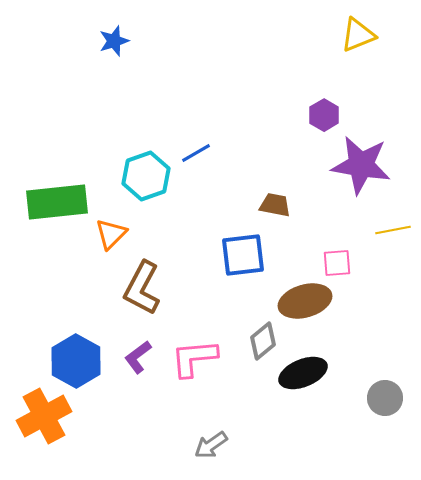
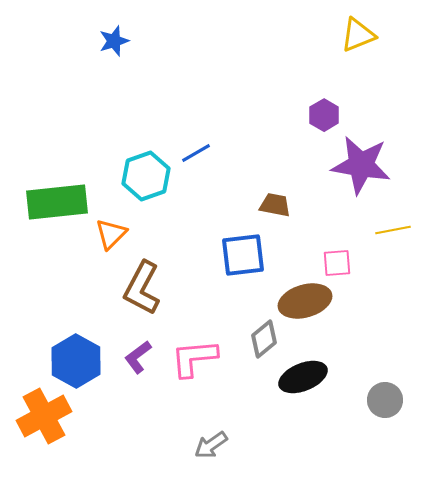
gray diamond: moved 1 px right, 2 px up
black ellipse: moved 4 px down
gray circle: moved 2 px down
